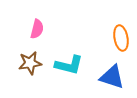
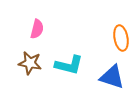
brown star: rotated 20 degrees clockwise
